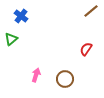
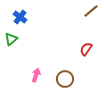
blue cross: moved 1 px left, 1 px down
